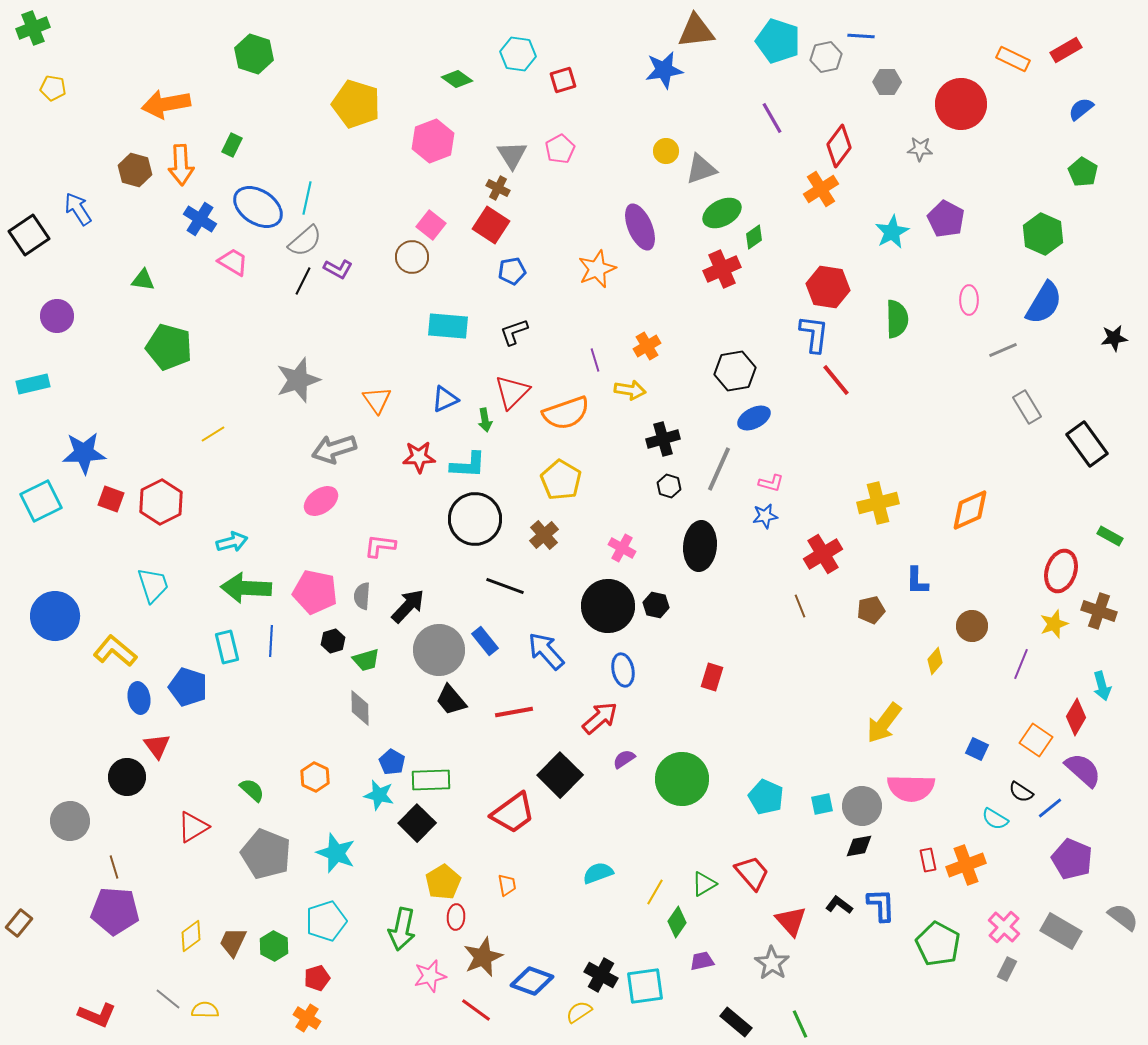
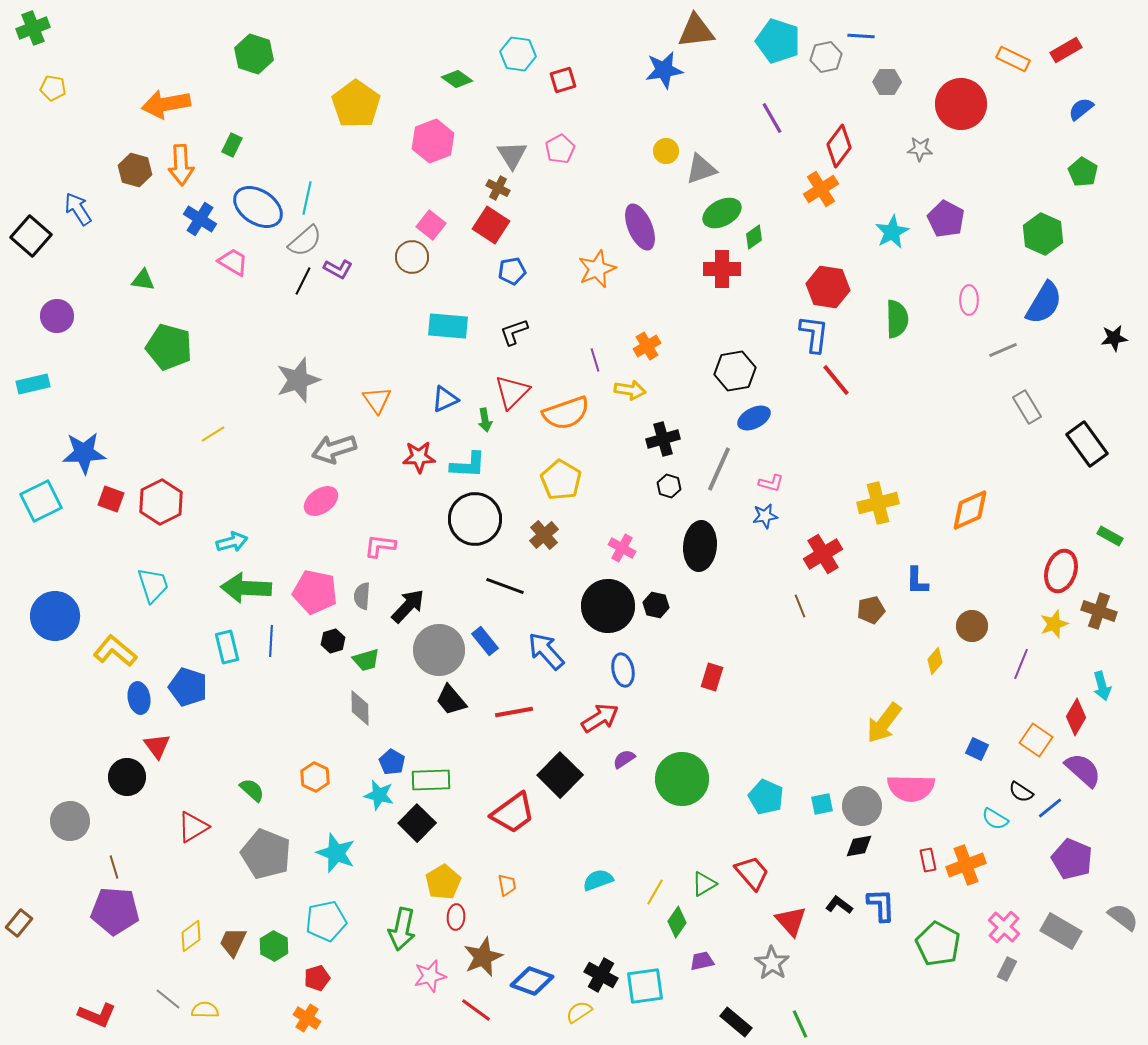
yellow pentagon at (356, 104): rotated 18 degrees clockwise
black square at (29, 235): moved 2 px right, 1 px down; rotated 15 degrees counterclockwise
red cross at (722, 269): rotated 24 degrees clockwise
red arrow at (600, 718): rotated 9 degrees clockwise
cyan semicircle at (598, 873): moved 7 px down
cyan pentagon at (326, 921): rotated 6 degrees clockwise
